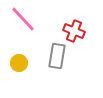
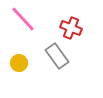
red cross: moved 3 px left, 3 px up
gray rectangle: rotated 45 degrees counterclockwise
